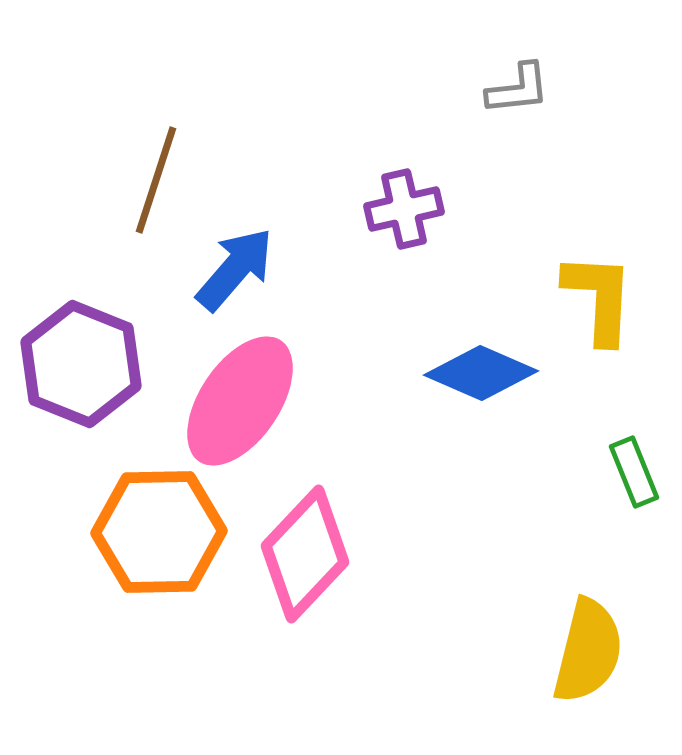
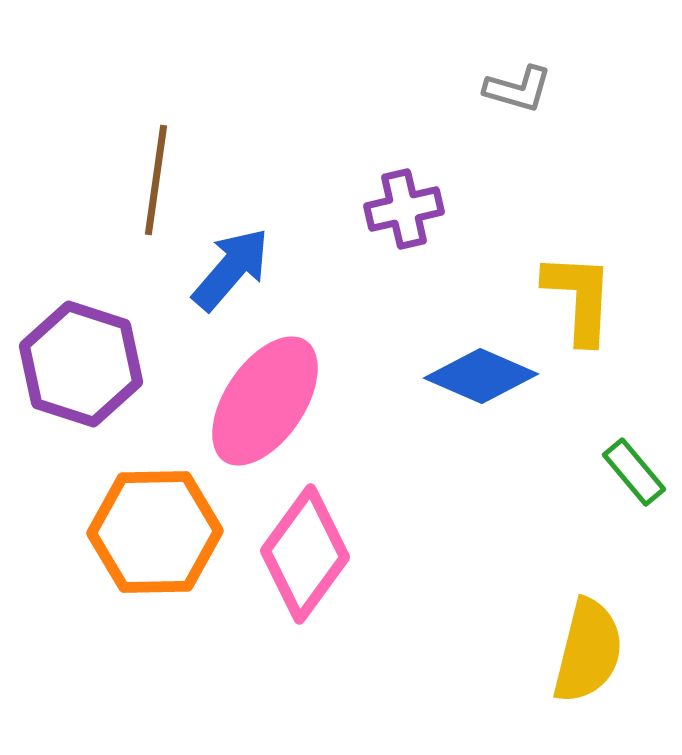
gray L-shape: rotated 22 degrees clockwise
brown line: rotated 10 degrees counterclockwise
blue arrow: moved 4 px left
yellow L-shape: moved 20 px left
purple hexagon: rotated 4 degrees counterclockwise
blue diamond: moved 3 px down
pink ellipse: moved 25 px right
green rectangle: rotated 18 degrees counterclockwise
orange hexagon: moved 4 px left
pink diamond: rotated 7 degrees counterclockwise
